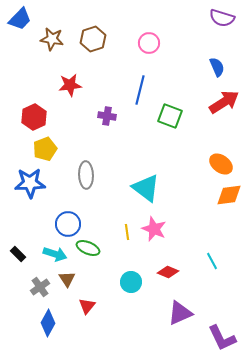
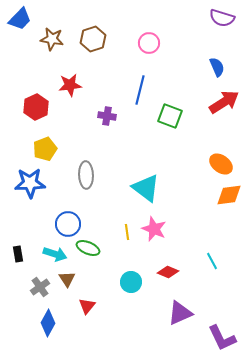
red hexagon: moved 2 px right, 10 px up
black rectangle: rotated 35 degrees clockwise
